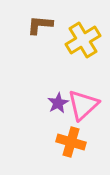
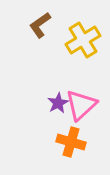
brown L-shape: rotated 40 degrees counterclockwise
pink triangle: moved 2 px left
